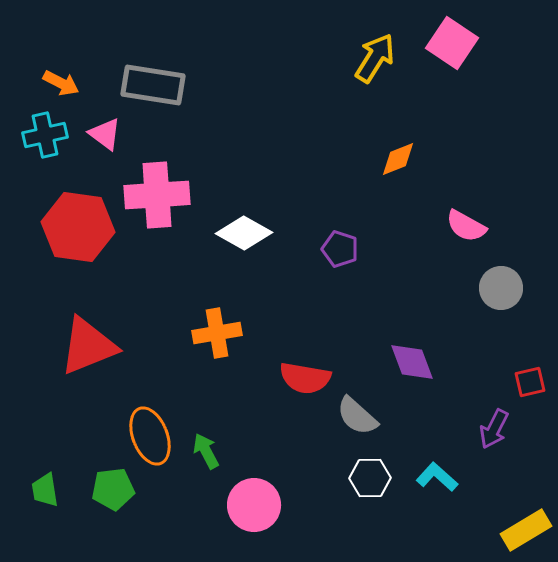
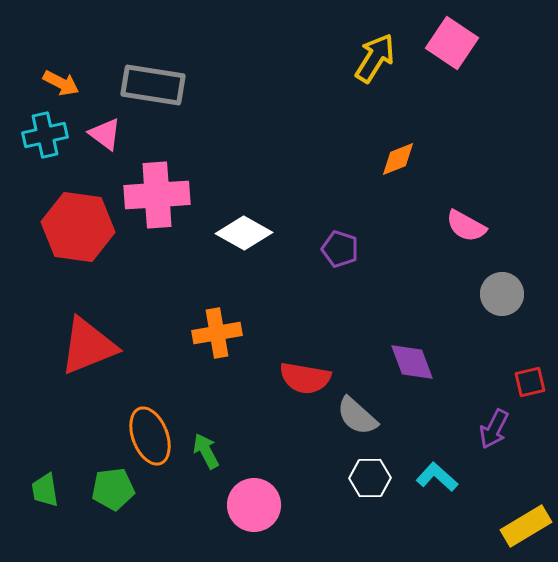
gray circle: moved 1 px right, 6 px down
yellow rectangle: moved 4 px up
